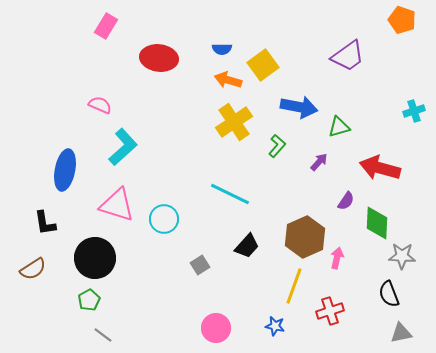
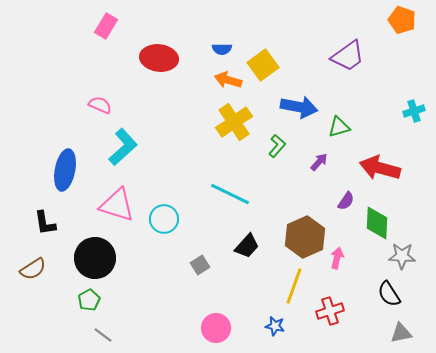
black semicircle: rotated 12 degrees counterclockwise
